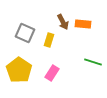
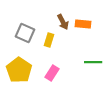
green line: rotated 18 degrees counterclockwise
